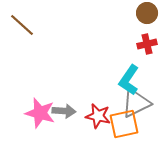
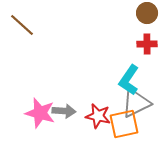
red cross: rotated 12 degrees clockwise
